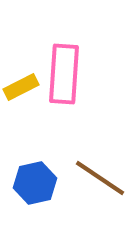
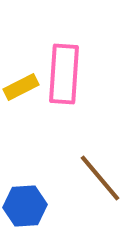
brown line: rotated 16 degrees clockwise
blue hexagon: moved 10 px left, 23 px down; rotated 9 degrees clockwise
